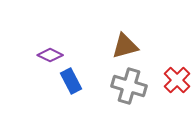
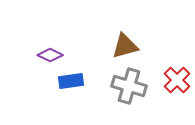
blue rectangle: rotated 70 degrees counterclockwise
